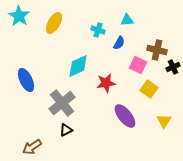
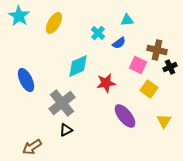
cyan cross: moved 3 px down; rotated 24 degrees clockwise
blue semicircle: rotated 24 degrees clockwise
black cross: moved 3 px left
